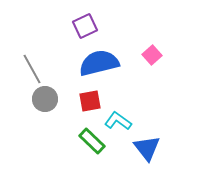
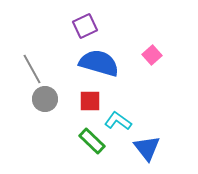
blue semicircle: rotated 30 degrees clockwise
red square: rotated 10 degrees clockwise
